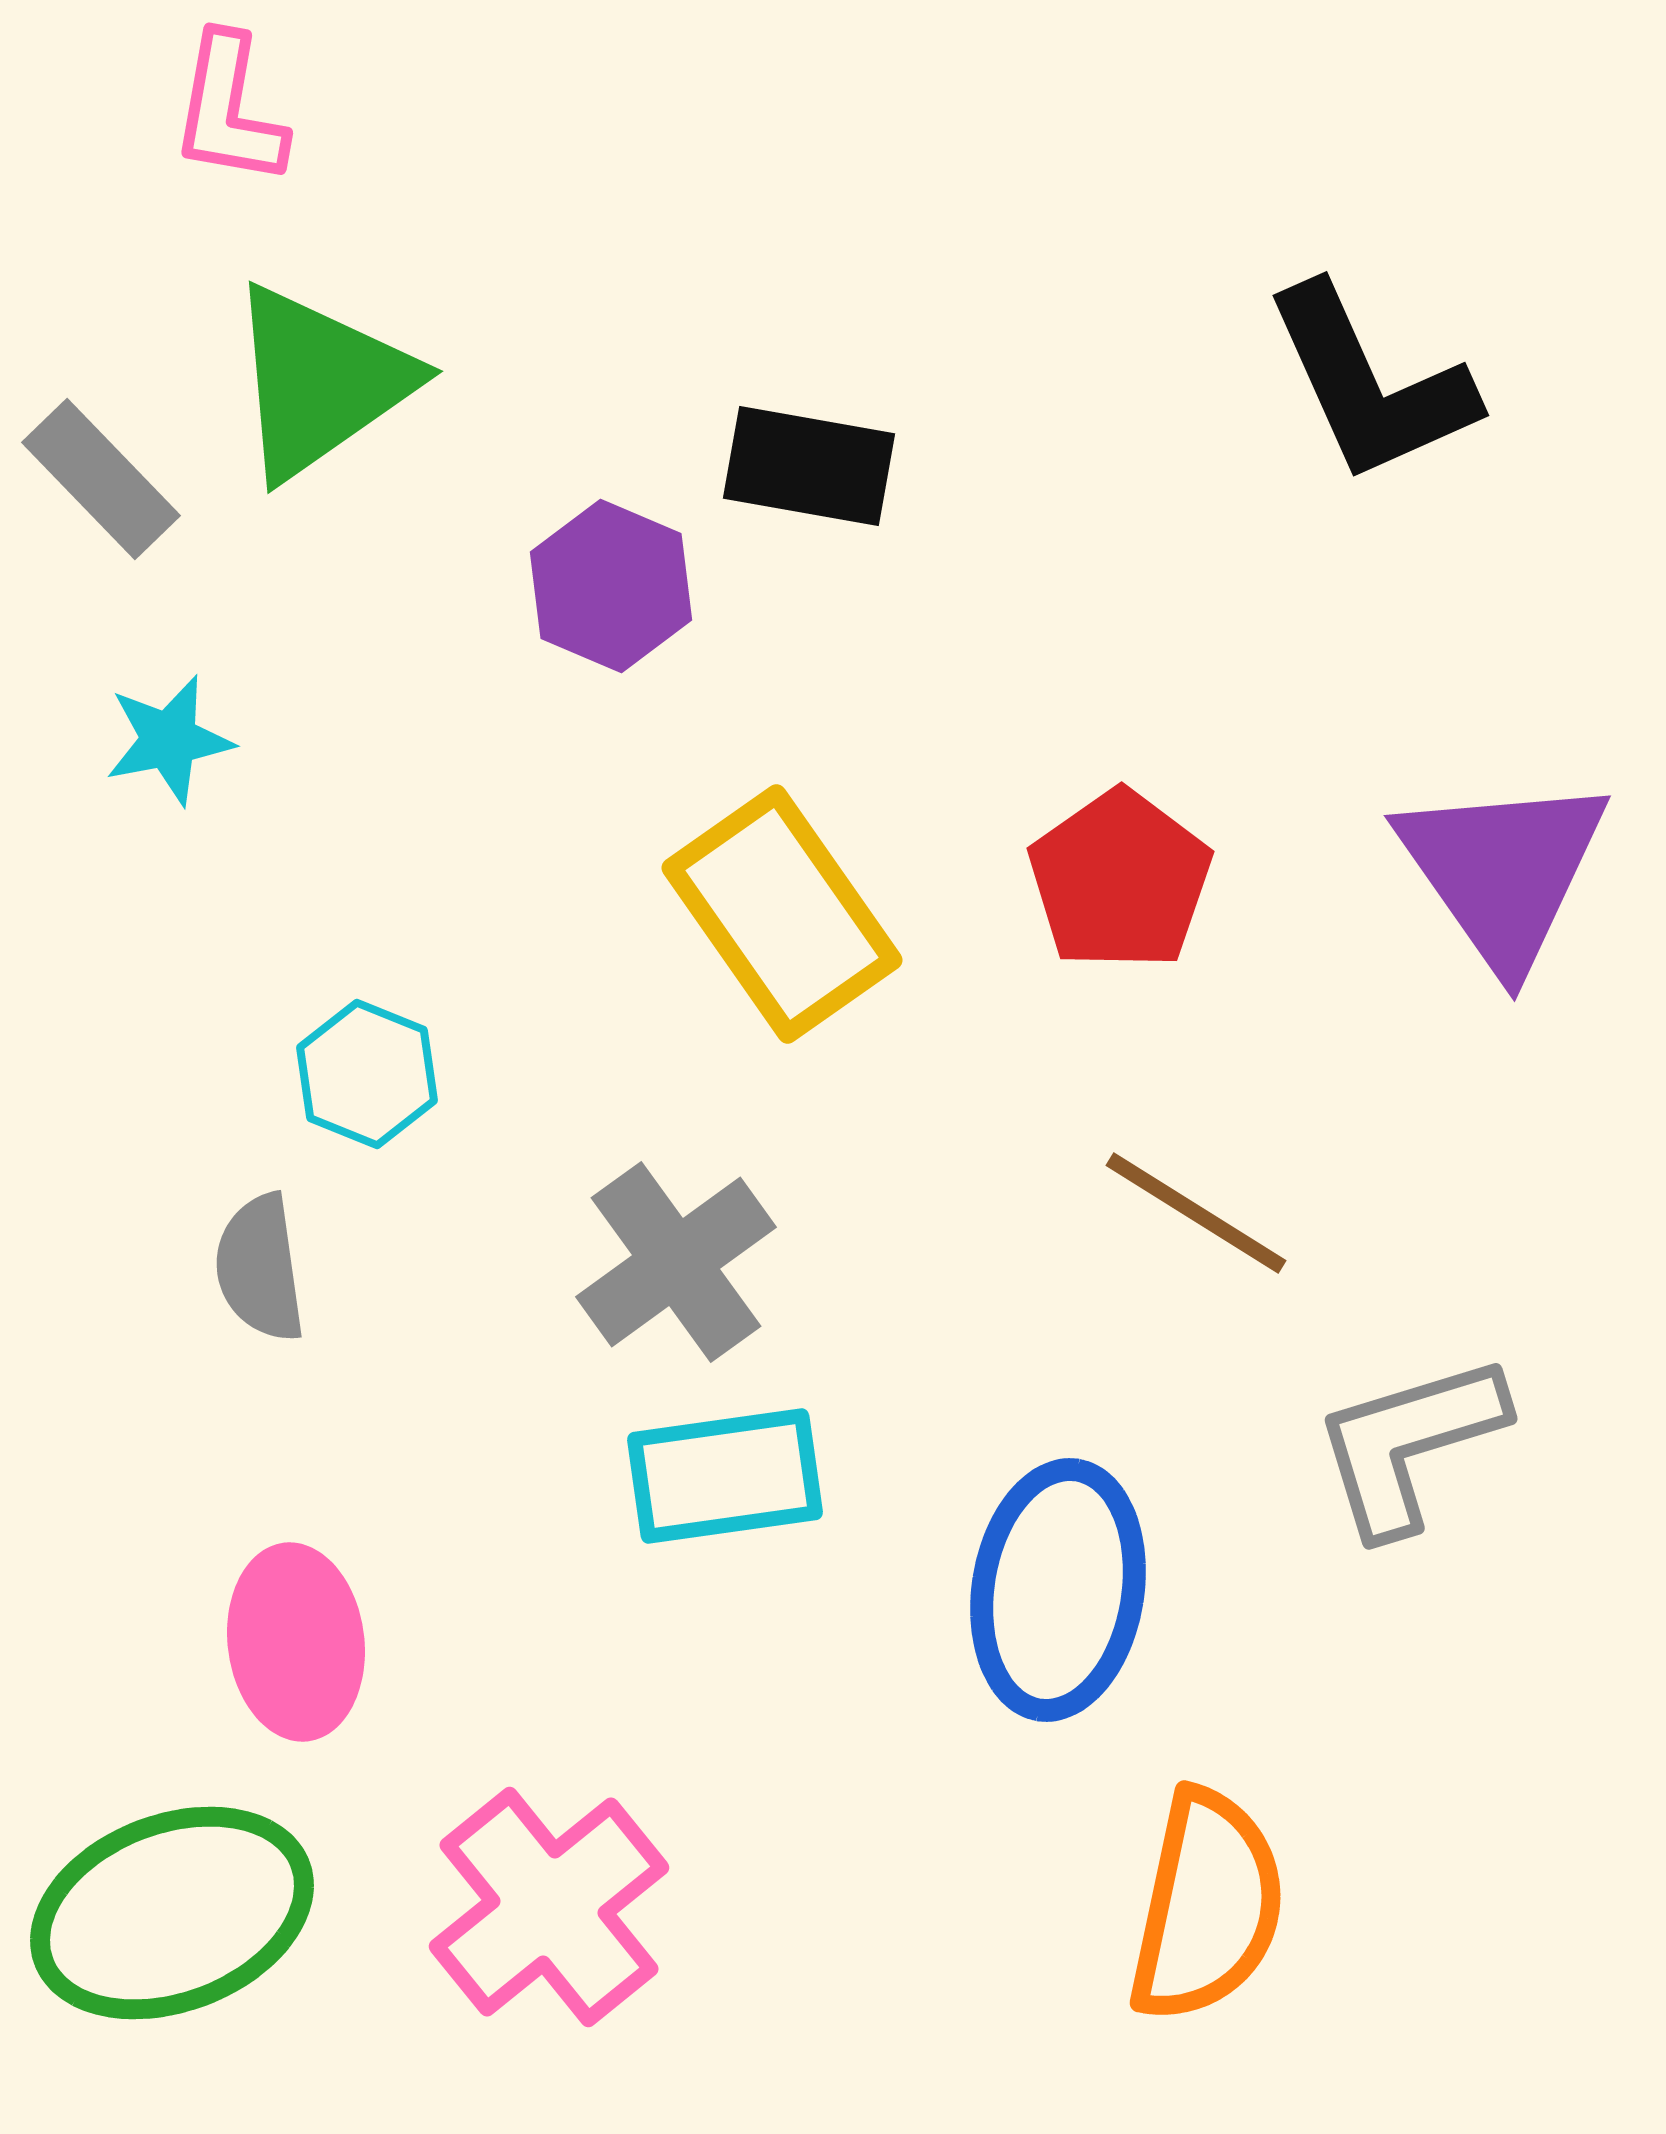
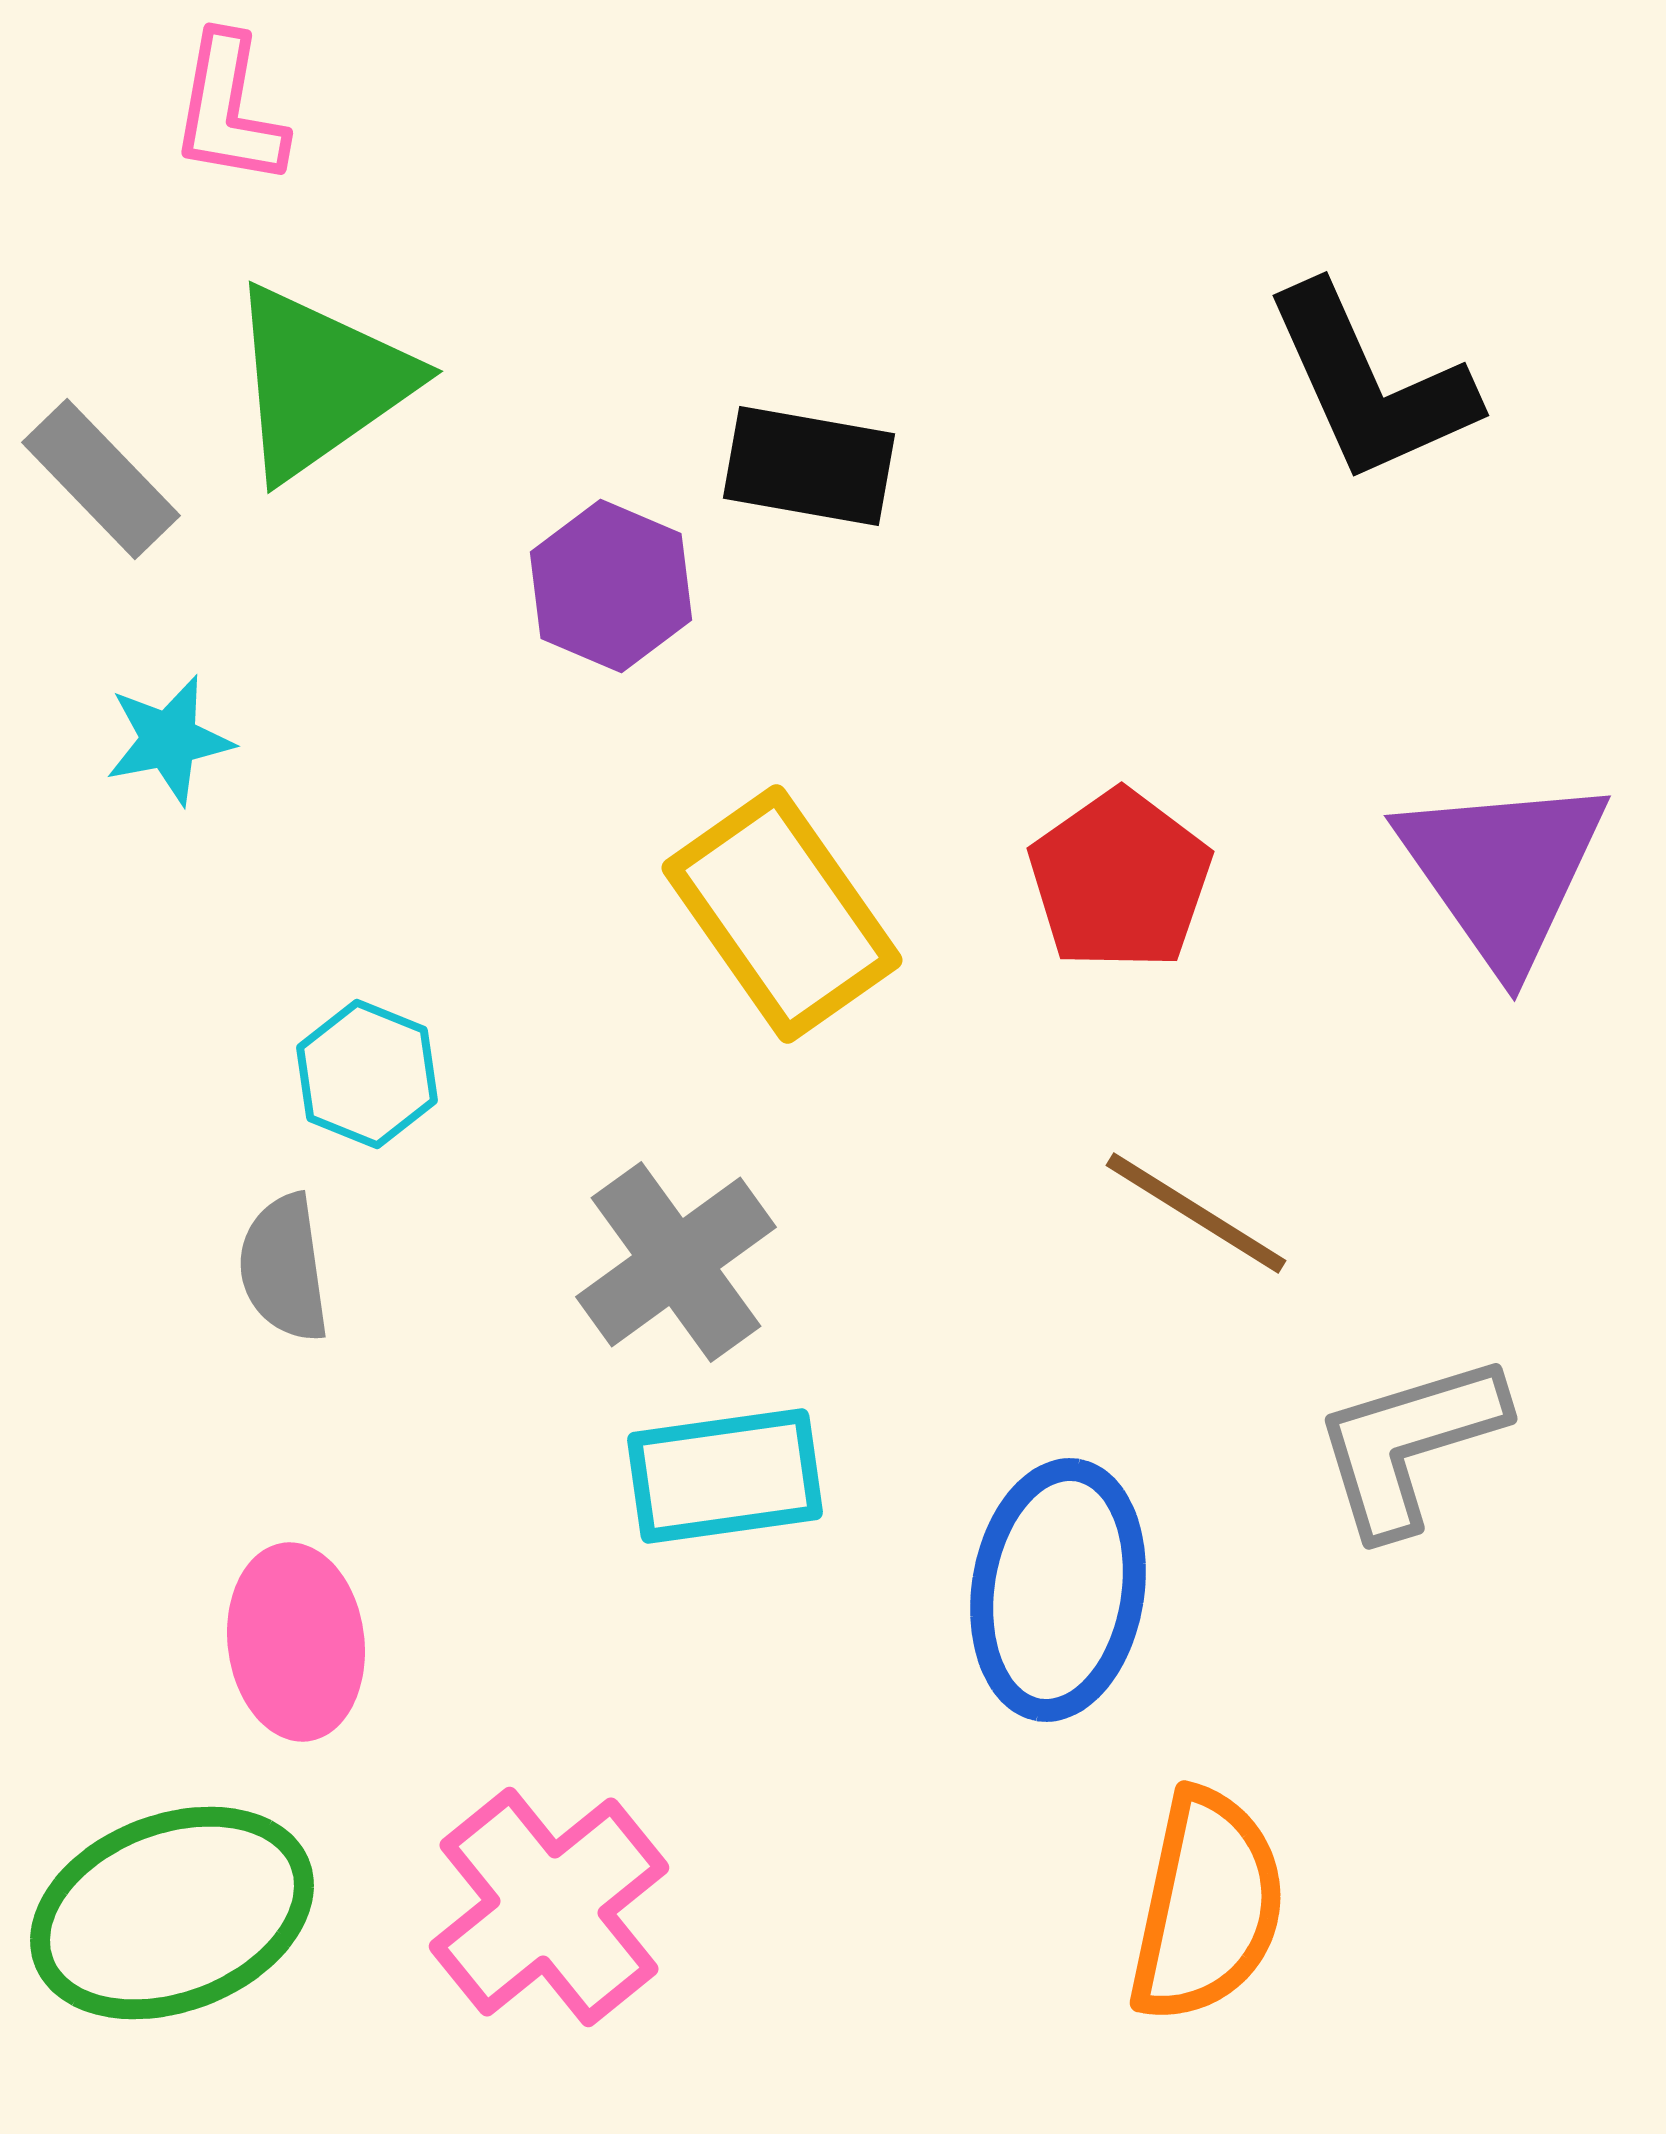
gray semicircle: moved 24 px right
